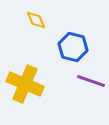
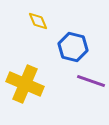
yellow diamond: moved 2 px right, 1 px down
